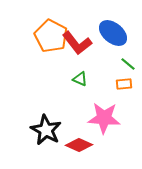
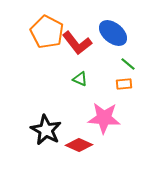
orange pentagon: moved 4 px left, 4 px up
